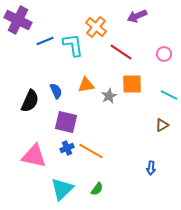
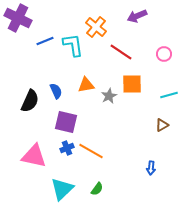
purple cross: moved 2 px up
cyan line: rotated 42 degrees counterclockwise
